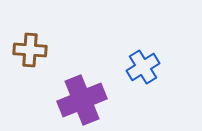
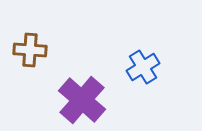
purple cross: rotated 27 degrees counterclockwise
